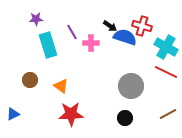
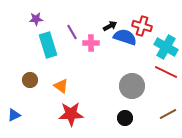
black arrow: rotated 64 degrees counterclockwise
gray circle: moved 1 px right
blue triangle: moved 1 px right, 1 px down
